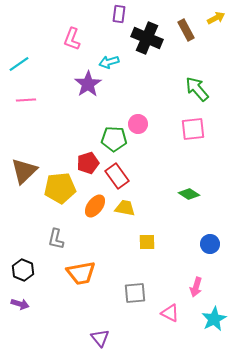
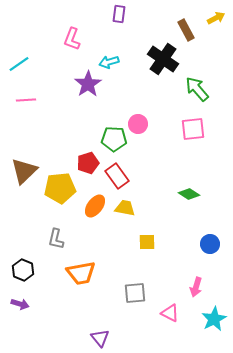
black cross: moved 16 px right, 21 px down; rotated 12 degrees clockwise
